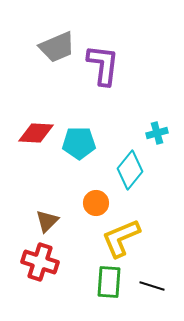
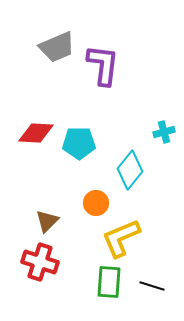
cyan cross: moved 7 px right, 1 px up
